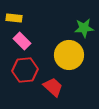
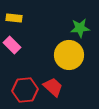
green star: moved 4 px left
pink rectangle: moved 10 px left, 4 px down
red hexagon: moved 20 px down
